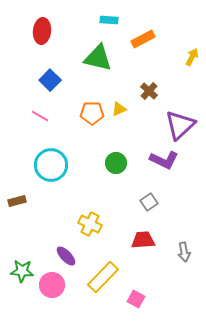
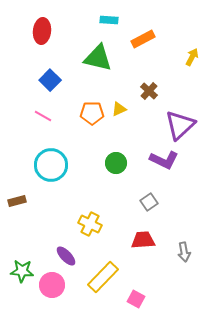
pink line: moved 3 px right
